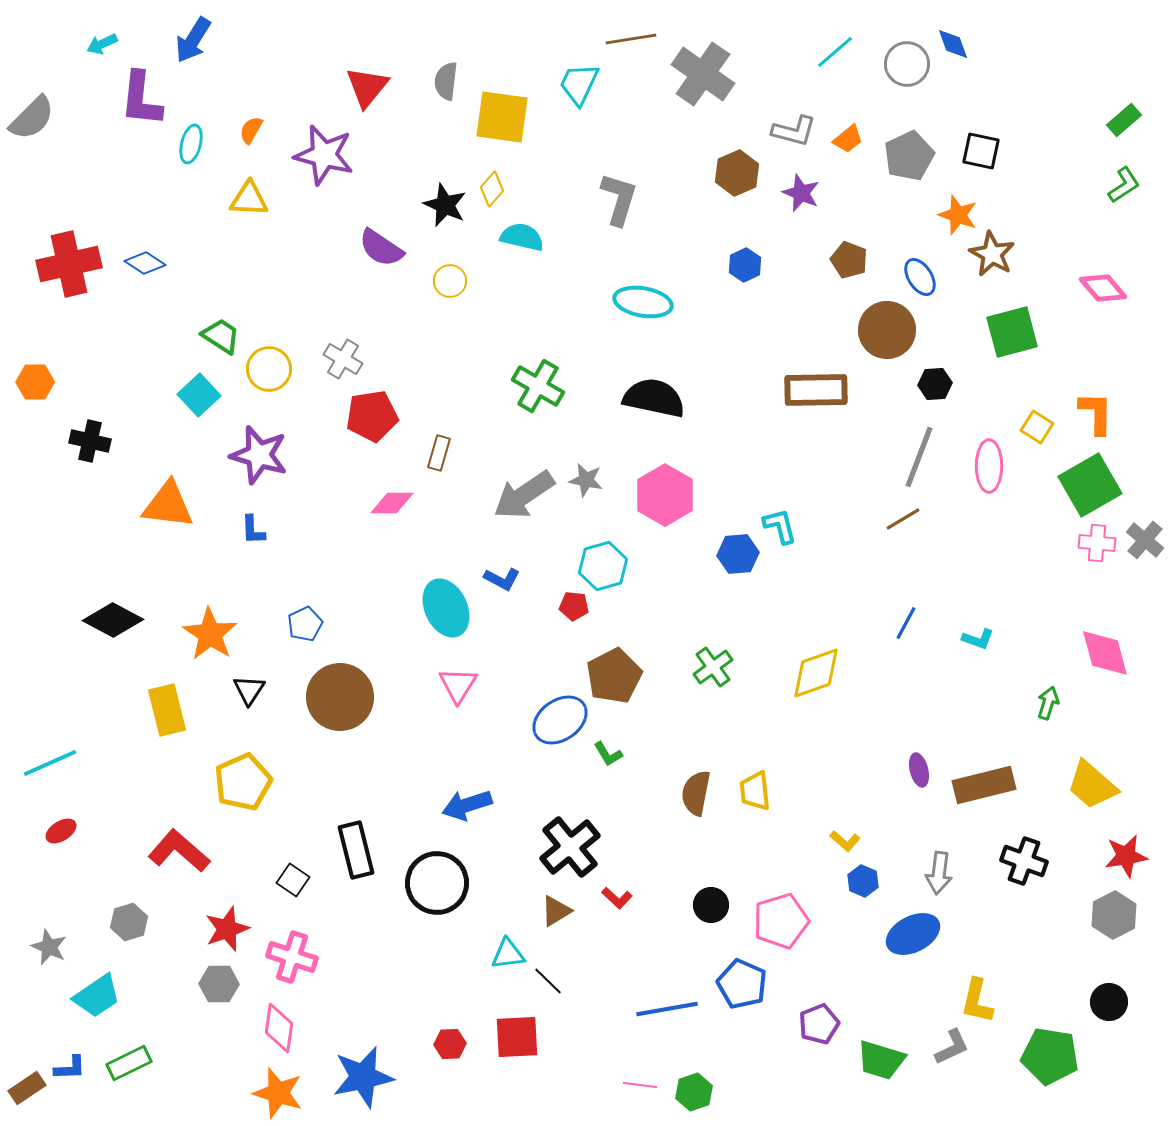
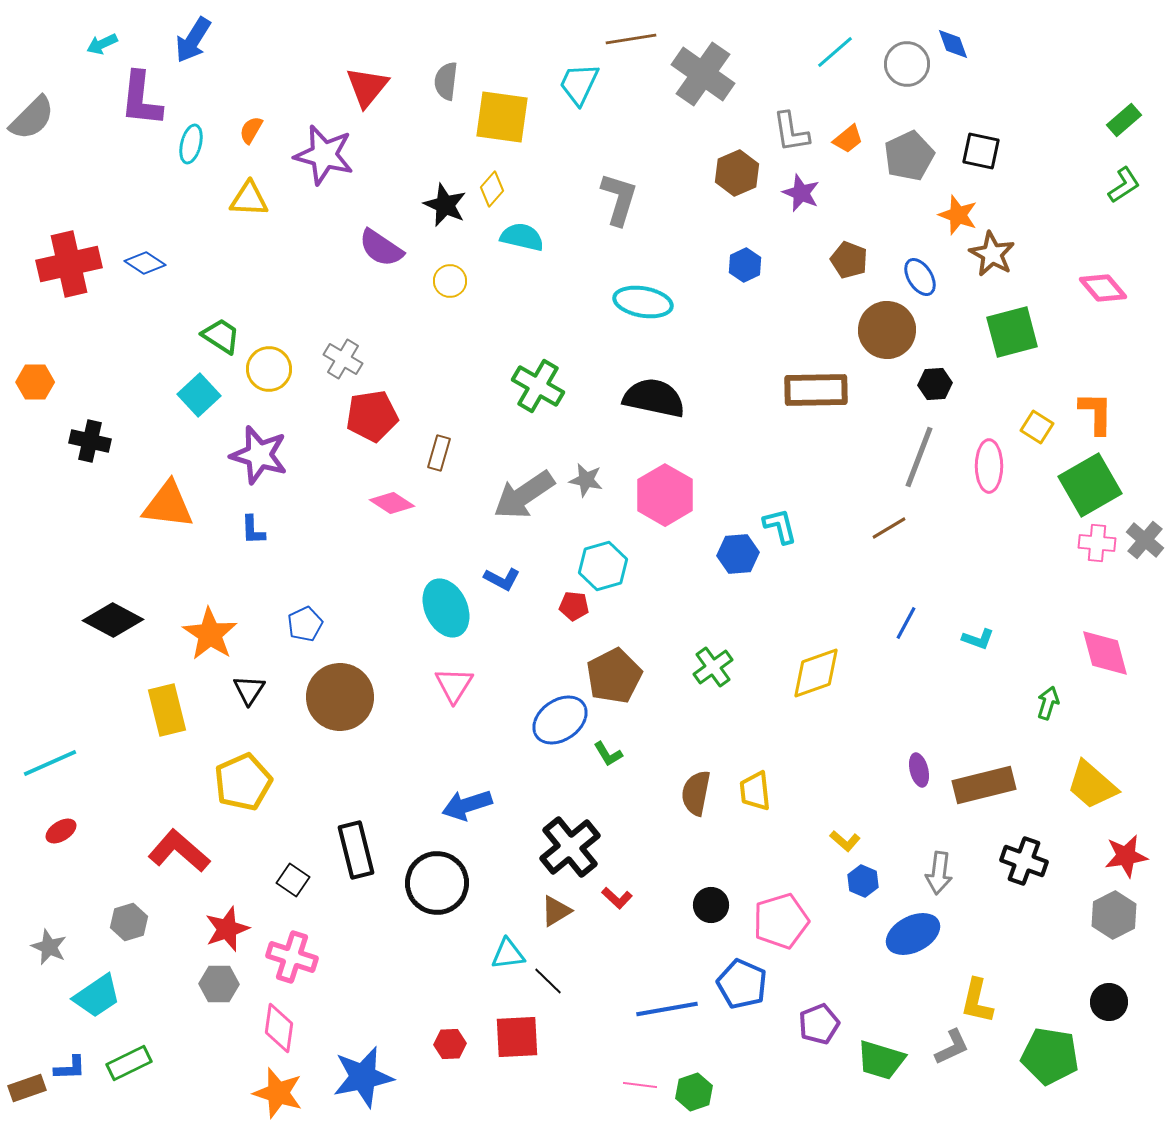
gray L-shape at (794, 131): moved 3 px left, 1 px down; rotated 66 degrees clockwise
pink diamond at (392, 503): rotated 33 degrees clockwise
brown line at (903, 519): moved 14 px left, 9 px down
pink triangle at (458, 685): moved 4 px left
brown rectangle at (27, 1088): rotated 15 degrees clockwise
